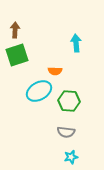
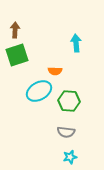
cyan star: moved 1 px left
